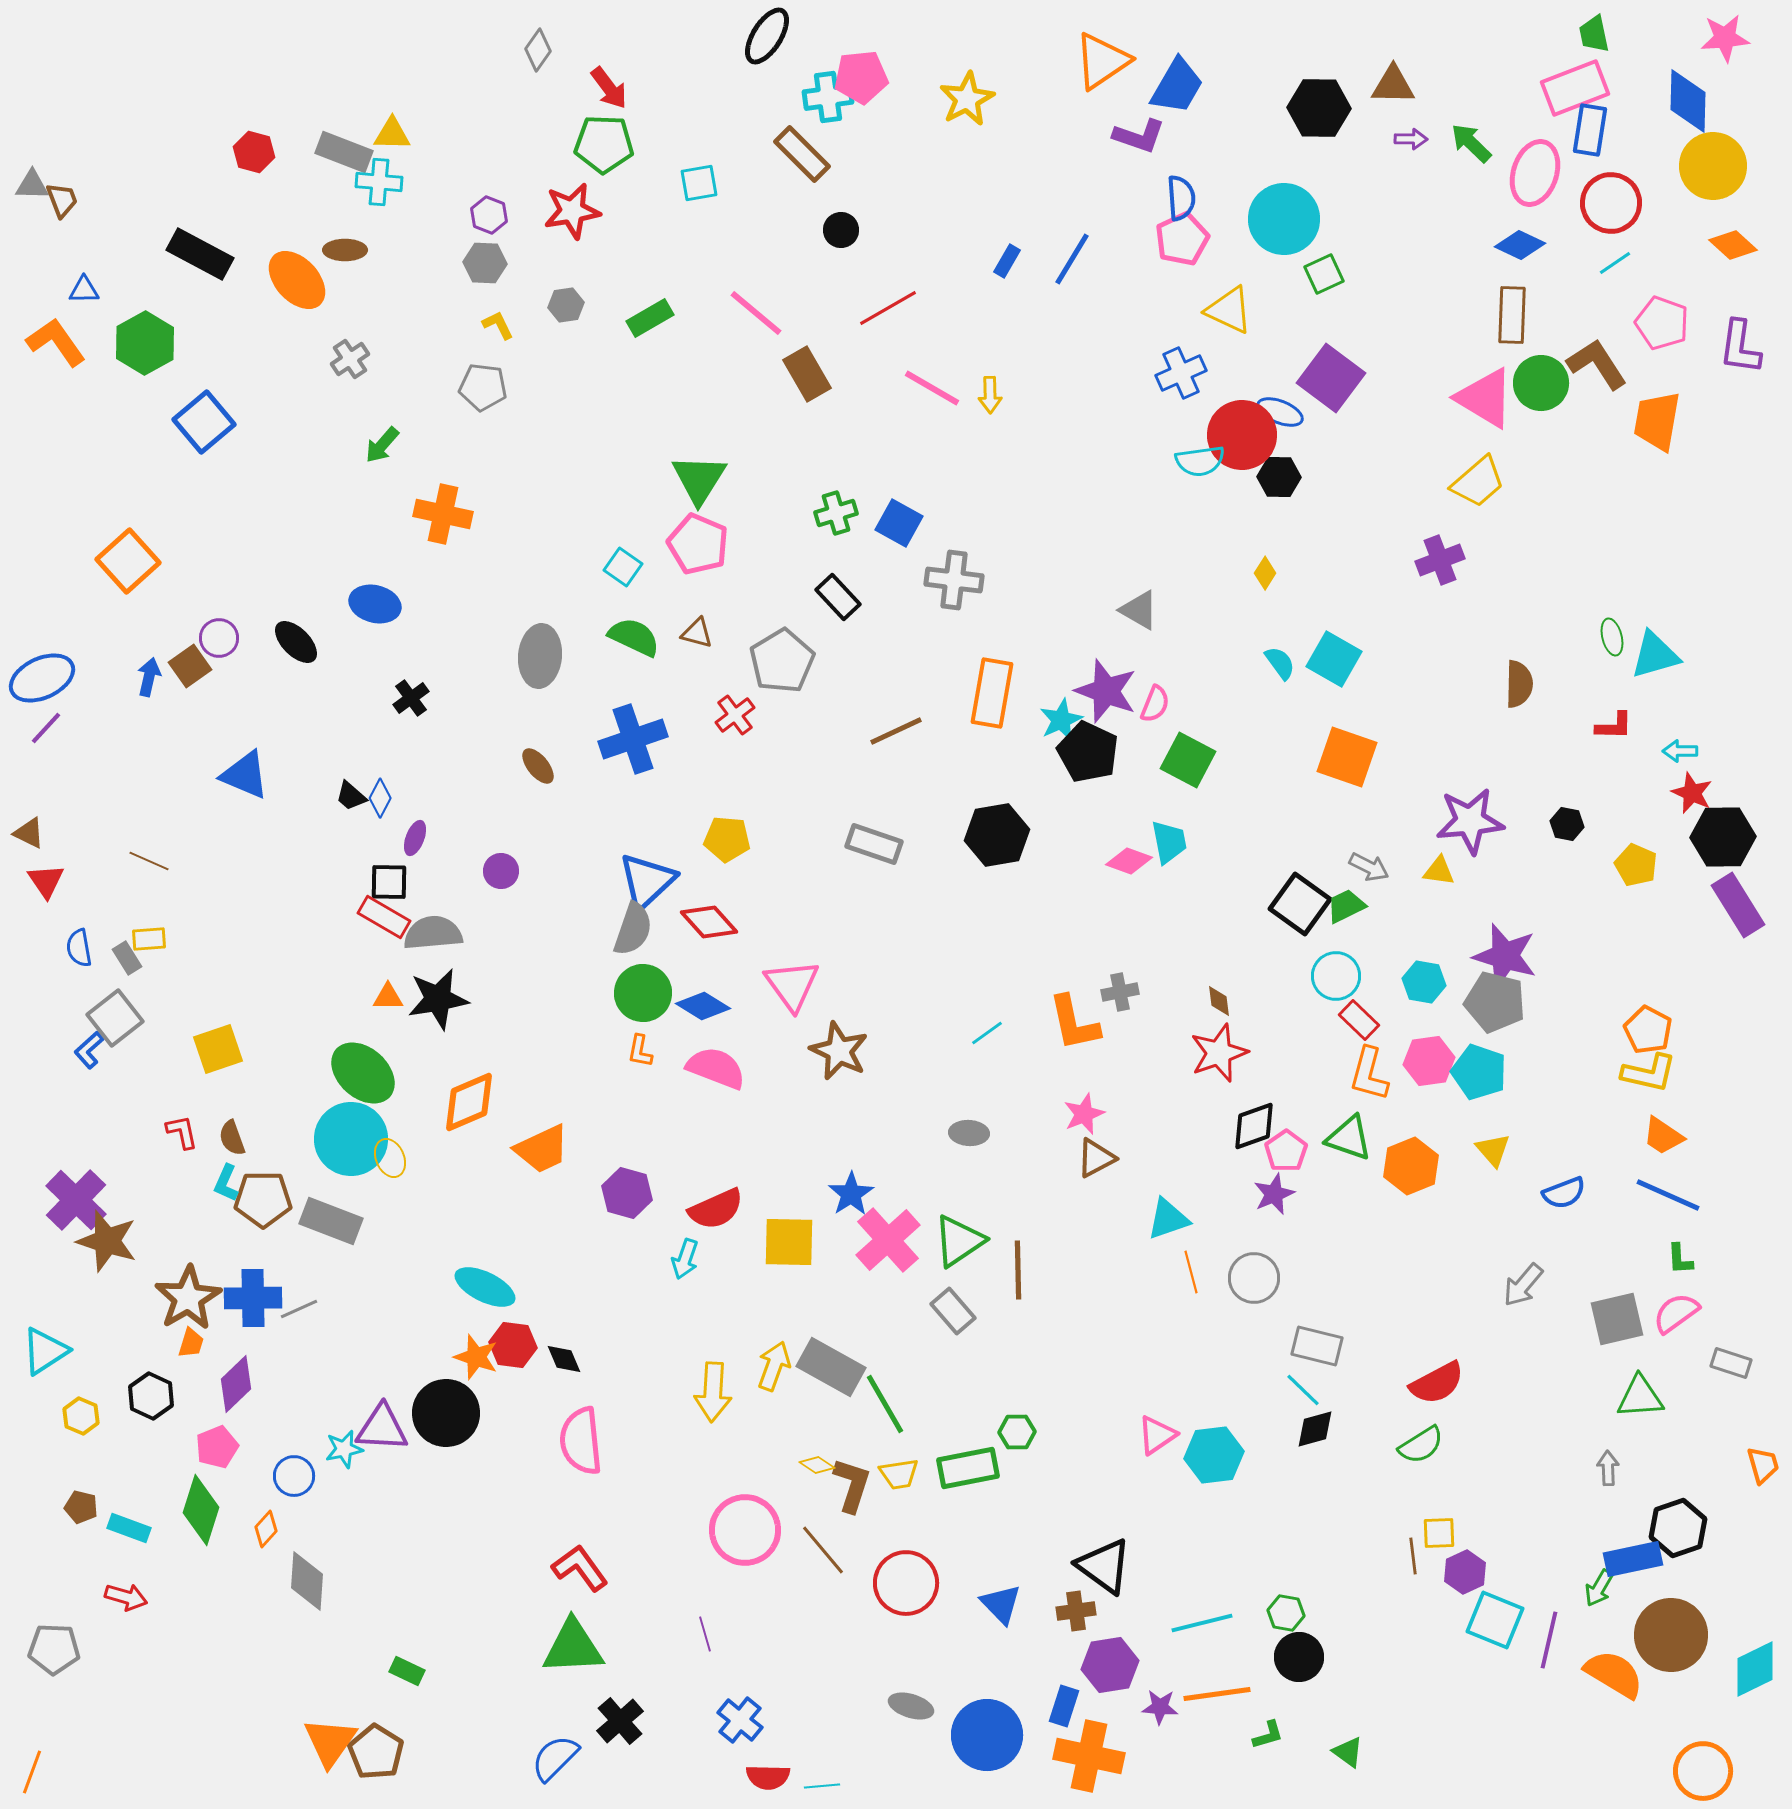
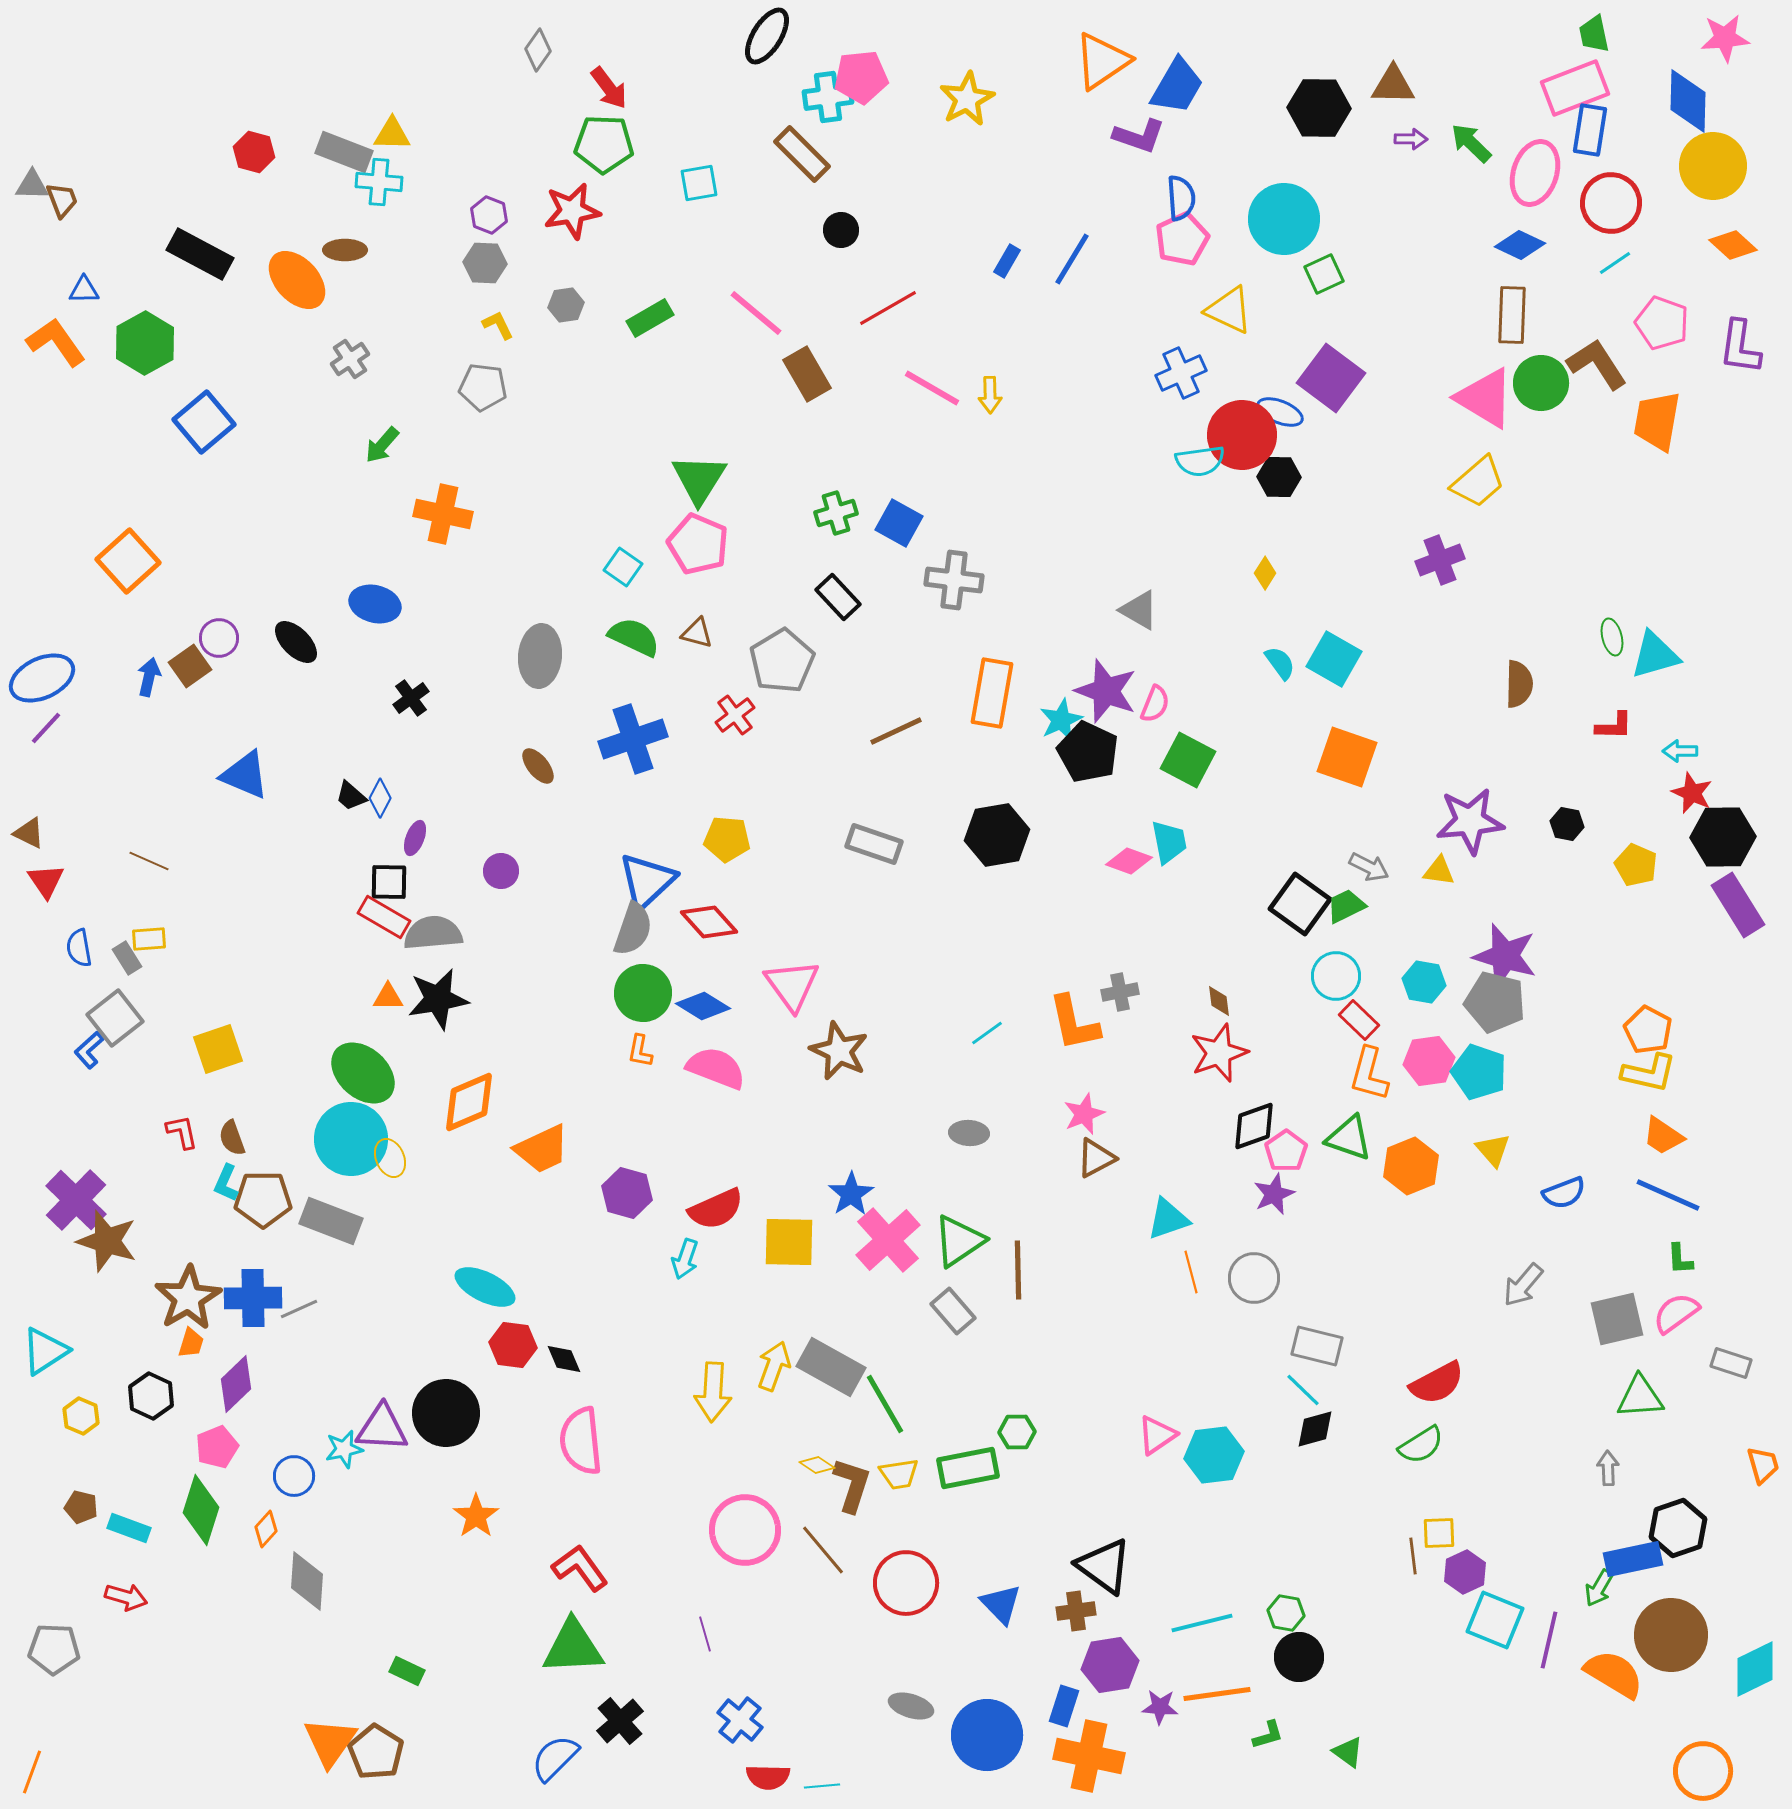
orange star at (476, 1357): moved 159 px down; rotated 18 degrees clockwise
